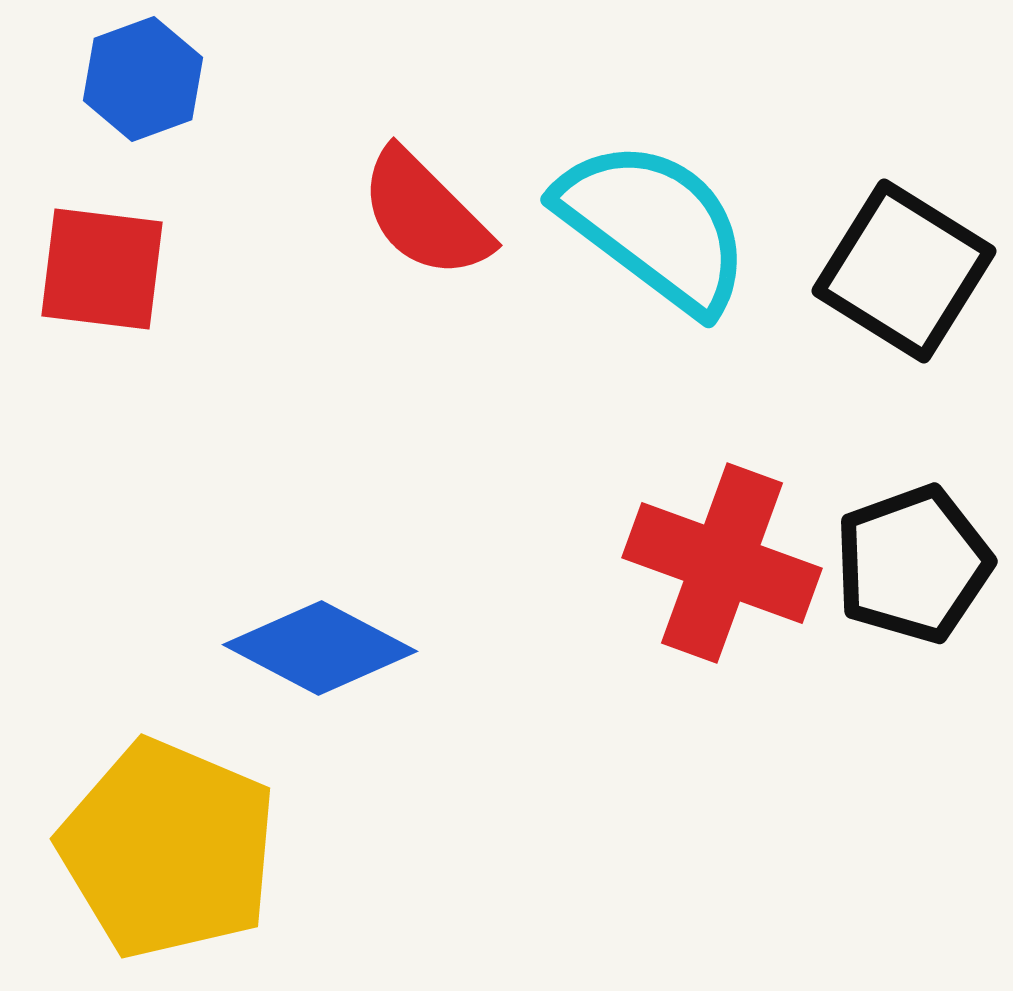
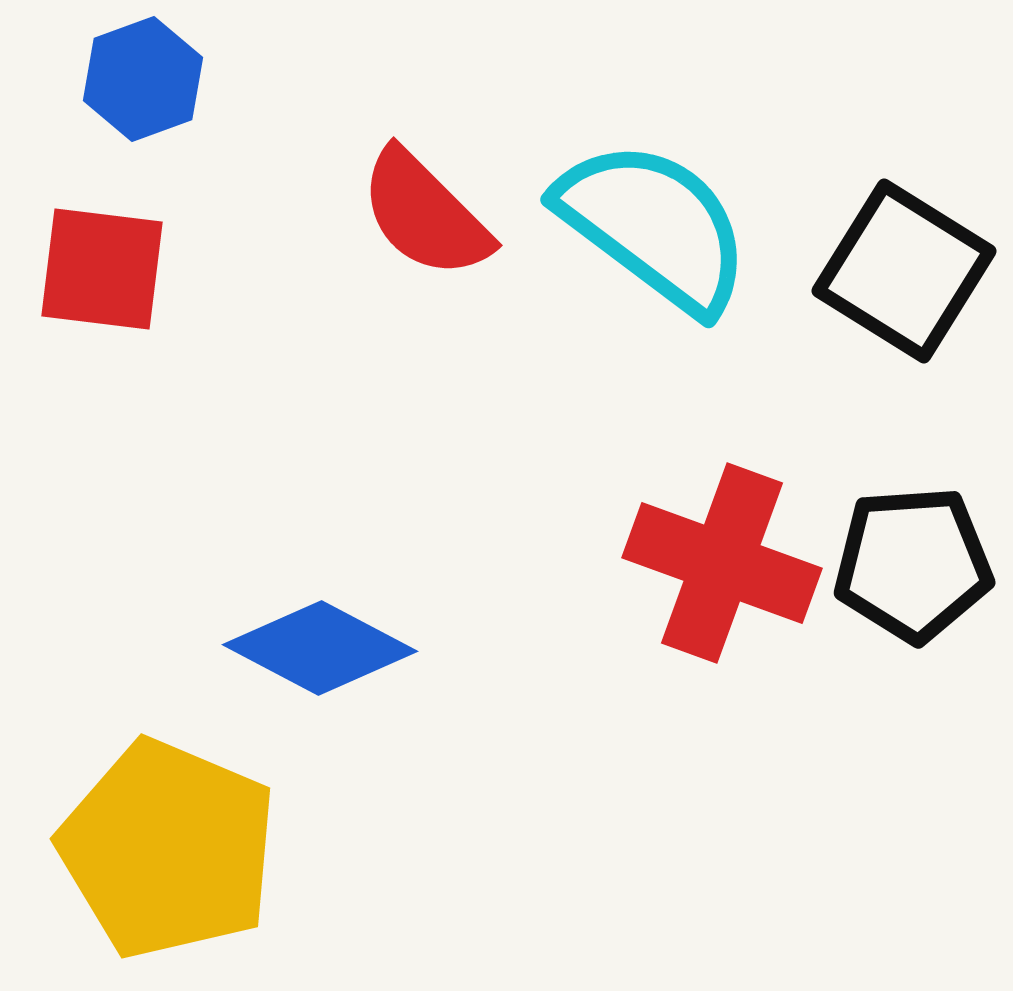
black pentagon: rotated 16 degrees clockwise
